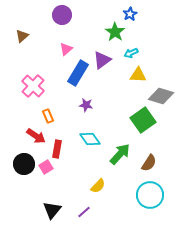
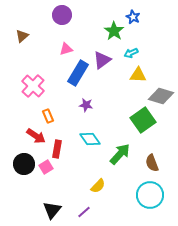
blue star: moved 3 px right, 3 px down; rotated 16 degrees counterclockwise
green star: moved 1 px left, 1 px up
pink triangle: rotated 24 degrees clockwise
brown semicircle: moved 3 px right; rotated 126 degrees clockwise
